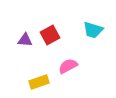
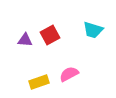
pink semicircle: moved 1 px right, 8 px down
